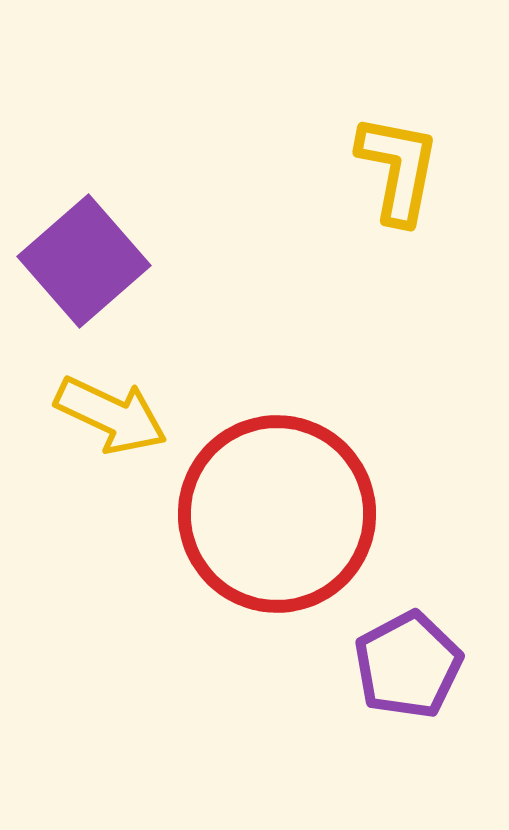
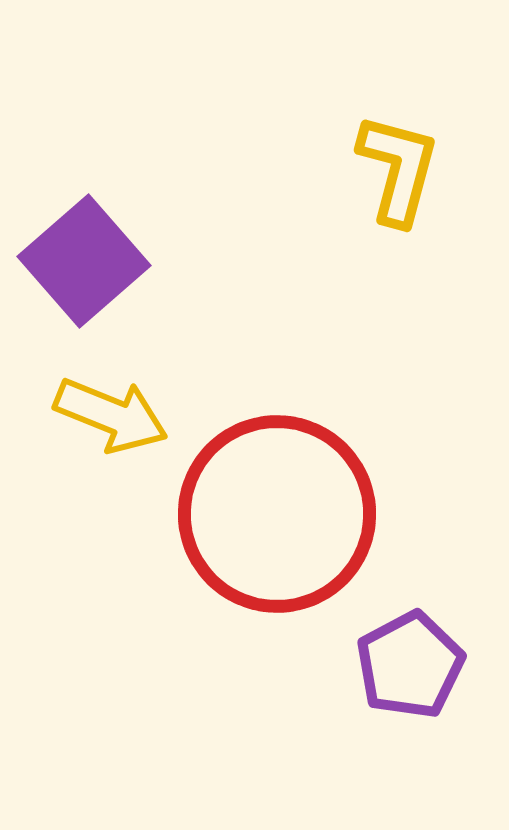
yellow L-shape: rotated 4 degrees clockwise
yellow arrow: rotated 3 degrees counterclockwise
purple pentagon: moved 2 px right
